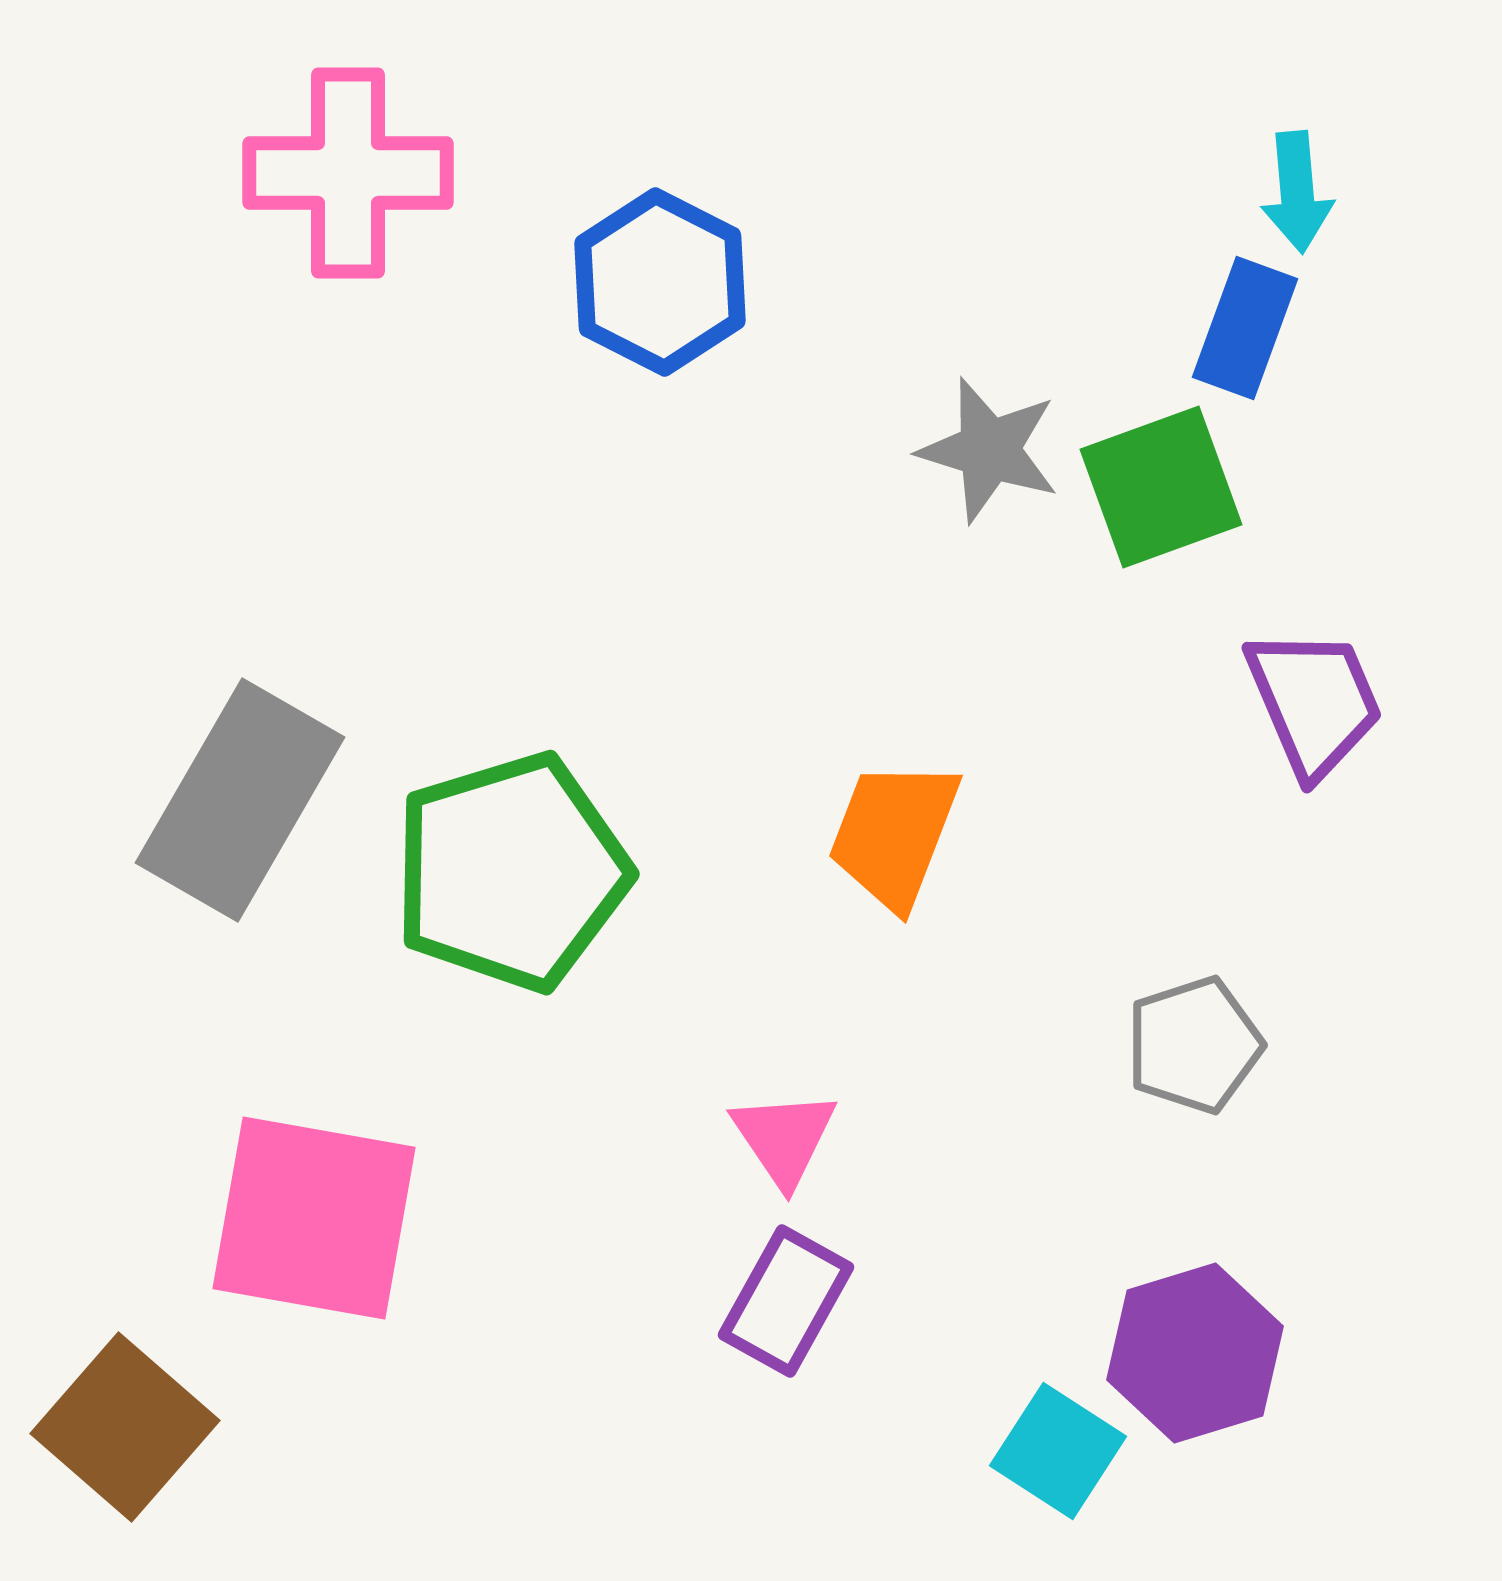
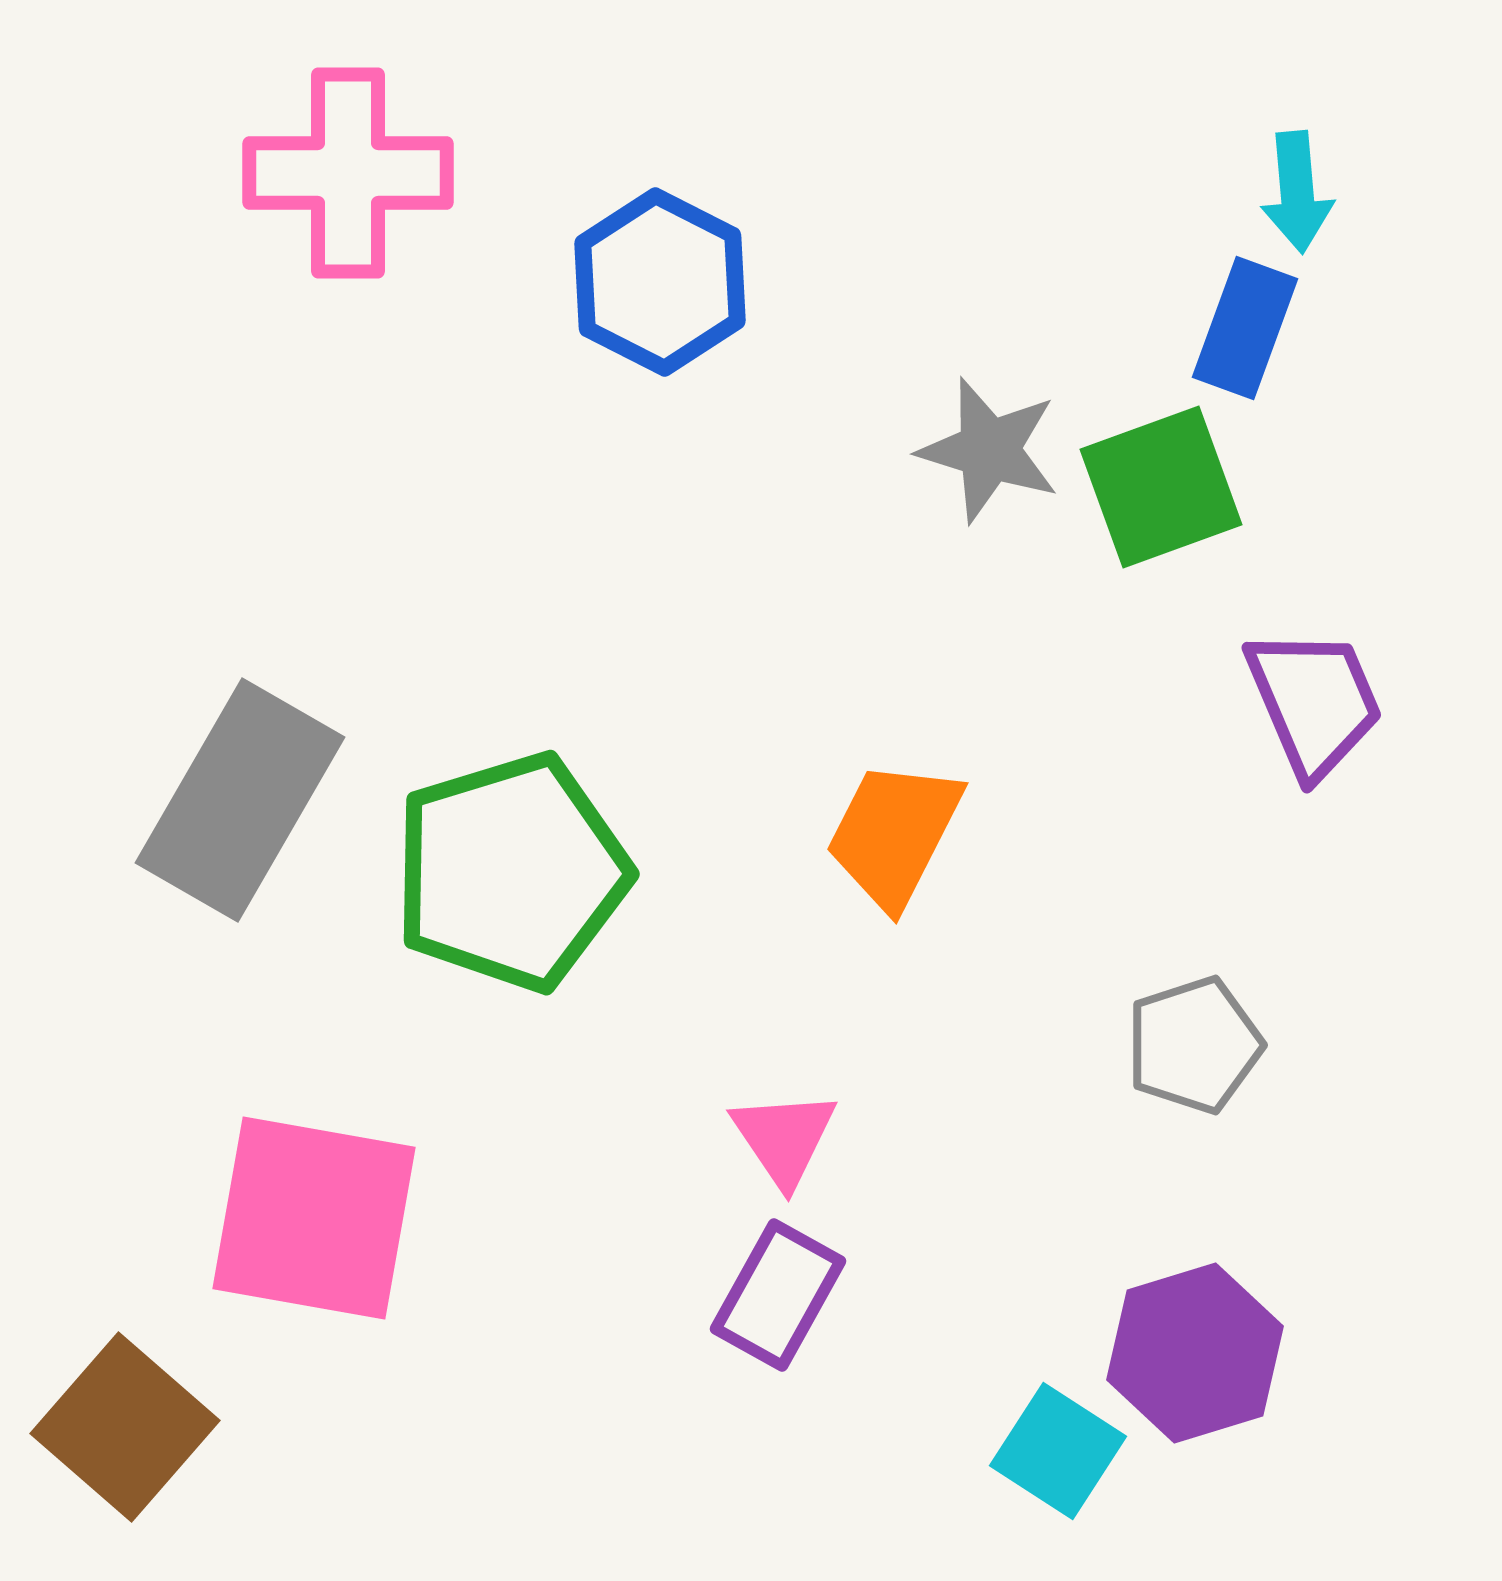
orange trapezoid: rotated 6 degrees clockwise
purple rectangle: moved 8 px left, 6 px up
